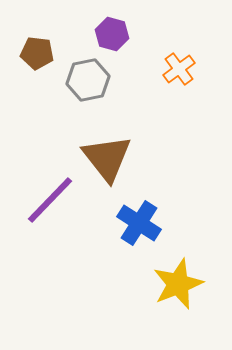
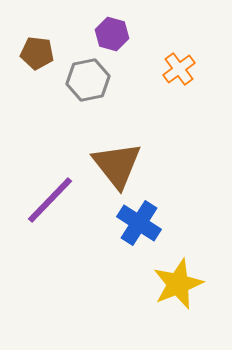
brown triangle: moved 10 px right, 7 px down
